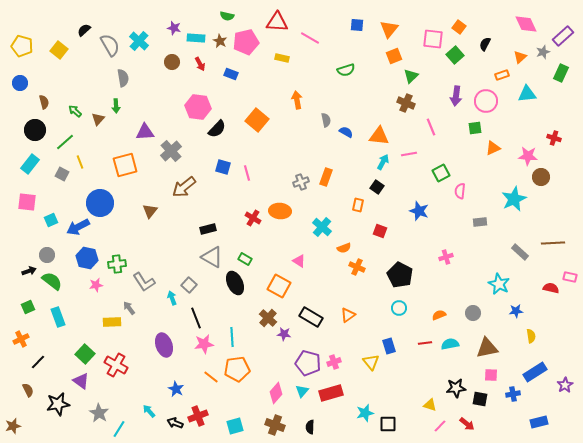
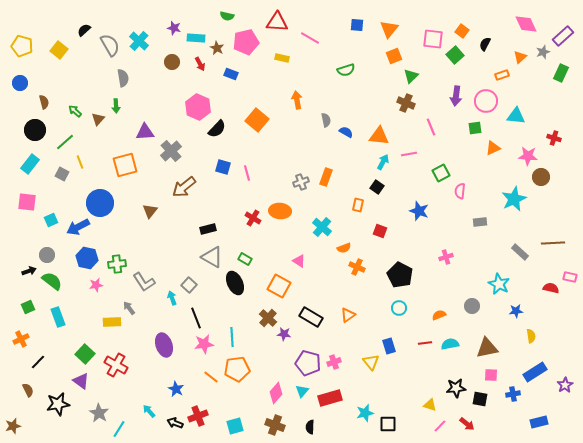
orange square at (459, 27): moved 3 px right, 4 px down
brown star at (220, 41): moved 3 px left, 7 px down
cyan triangle at (527, 94): moved 11 px left, 22 px down; rotated 12 degrees clockwise
pink hexagon at (198, 107): rotated 15 degrees clockwise
gray circle at (473, 313): moved 1 px left, 7 px up
red rectangle at (331, 393): moved 1 px left, 5 px down
